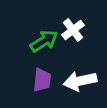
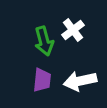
green arrow: rotated 108 degrees clockwise
